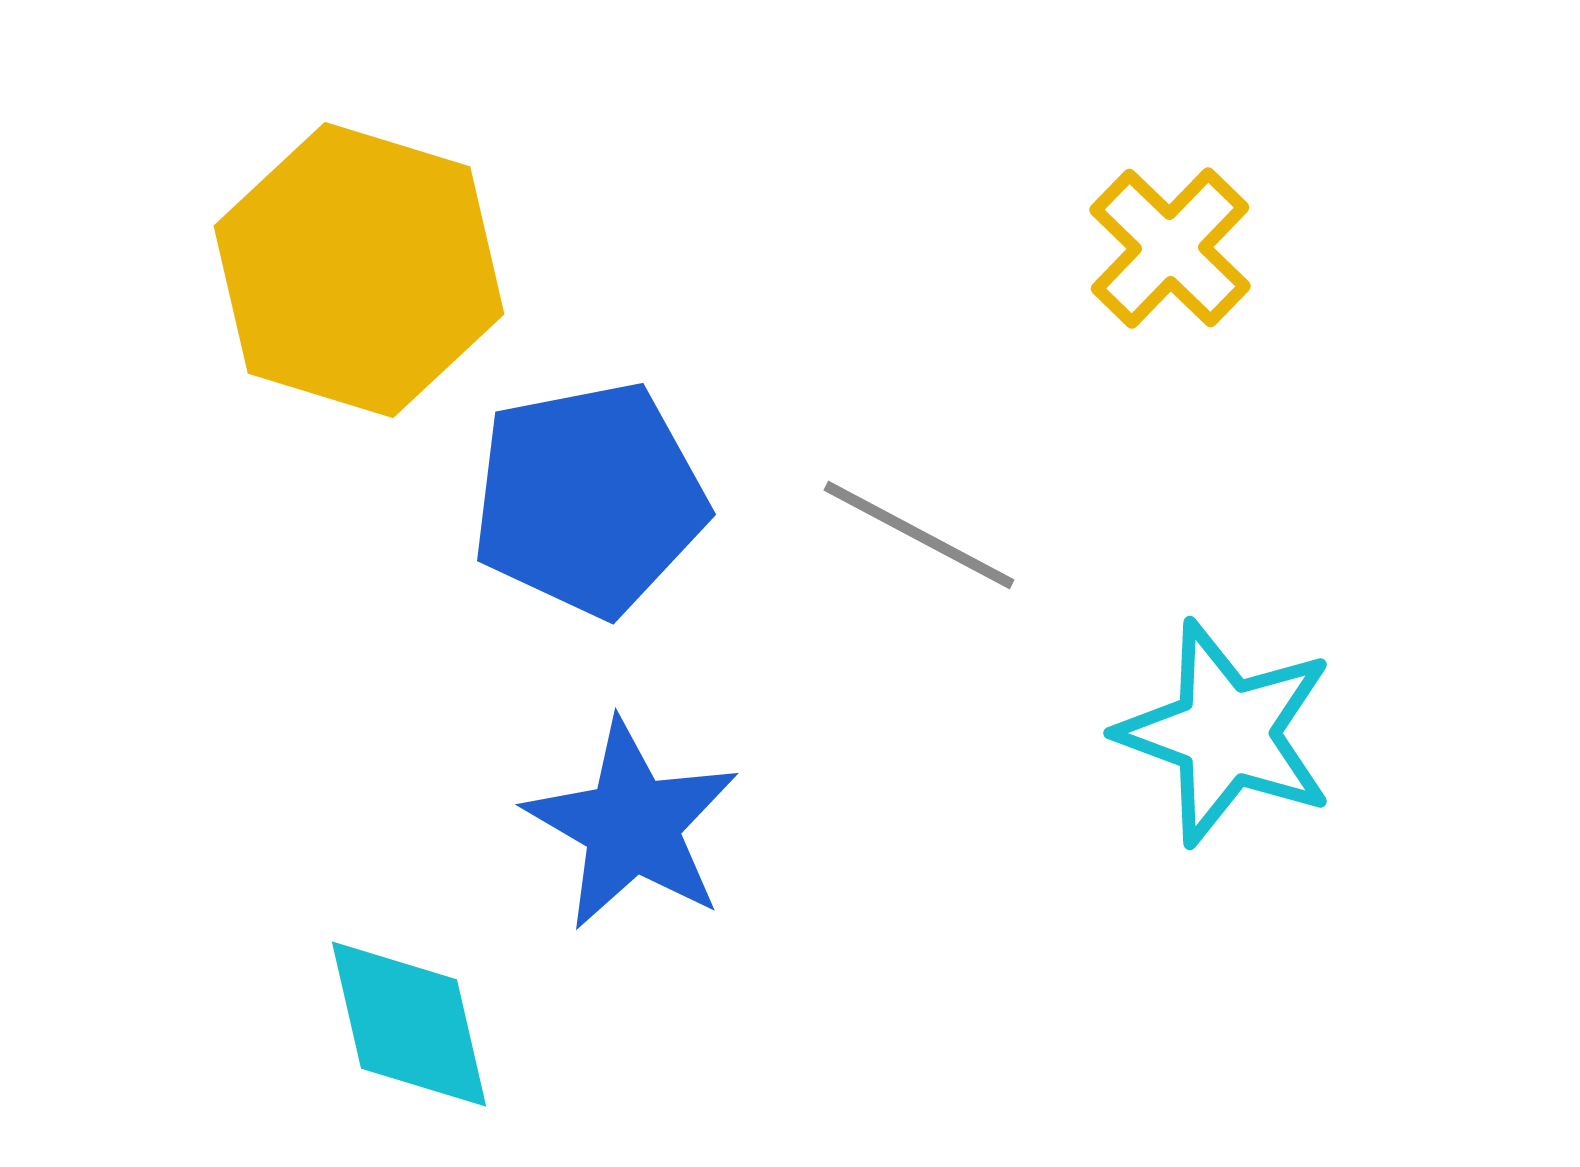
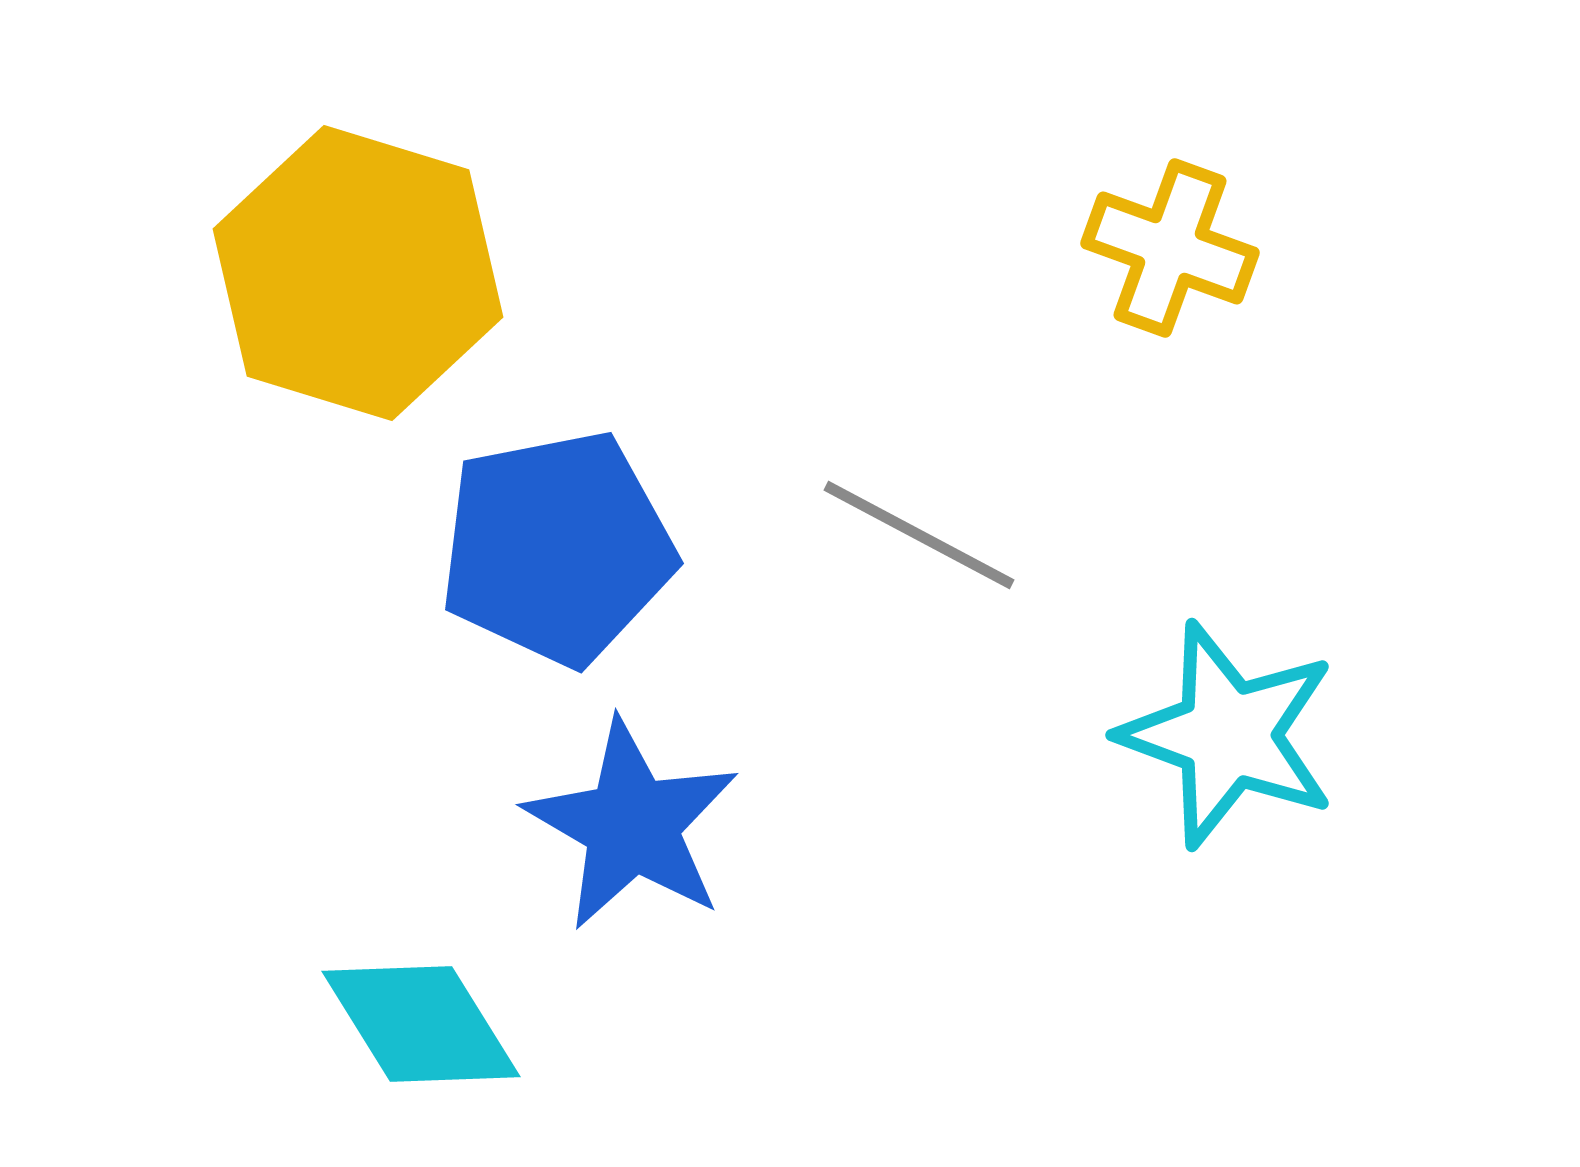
yellow cross: rotated 24 degrees counterclockwise
yellow hexagon: moved 1 px left, 3 px down
blue pentagon: moved 32 px left, 49 px down
cyan star: moved 2 px right, 2 px down
cyan diamond: moved 12 px right; rotated 19 degrees counterclockwise
